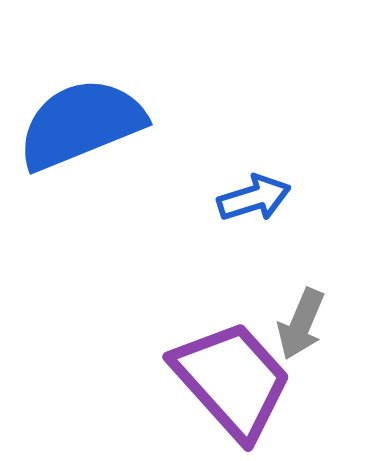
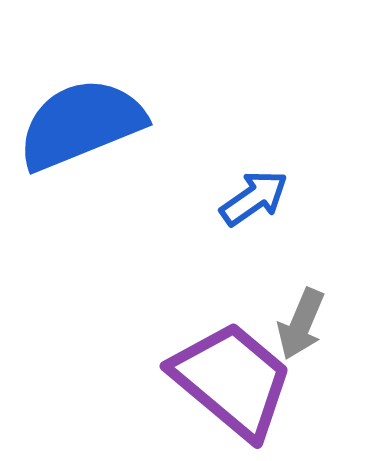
blue arrow: rotated 18 degrees counterclockwise
purple trapezoid: rotated 8 degrees counterclockwise
